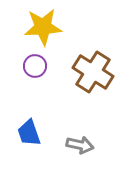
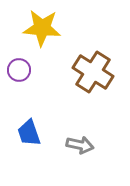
yellow star: moved 1 px left, 1 px down; rotated 9 degrees clockwise
purple circle: moved 16 px left, 4 px down
